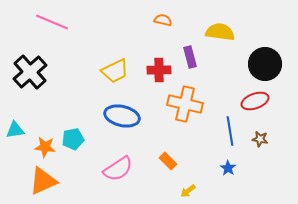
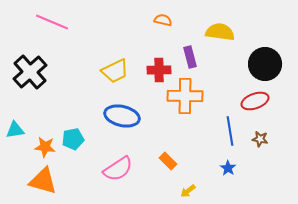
orange cross: moved 8 px up; rotated 12 degrees counterclockwise
orange triangle: rotated 40 degrees clockwise
